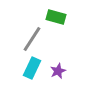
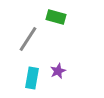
gray line: moved 4 px left
cyan rectangle: moved 10 px down; rotated 15 degrees counterclockwise
